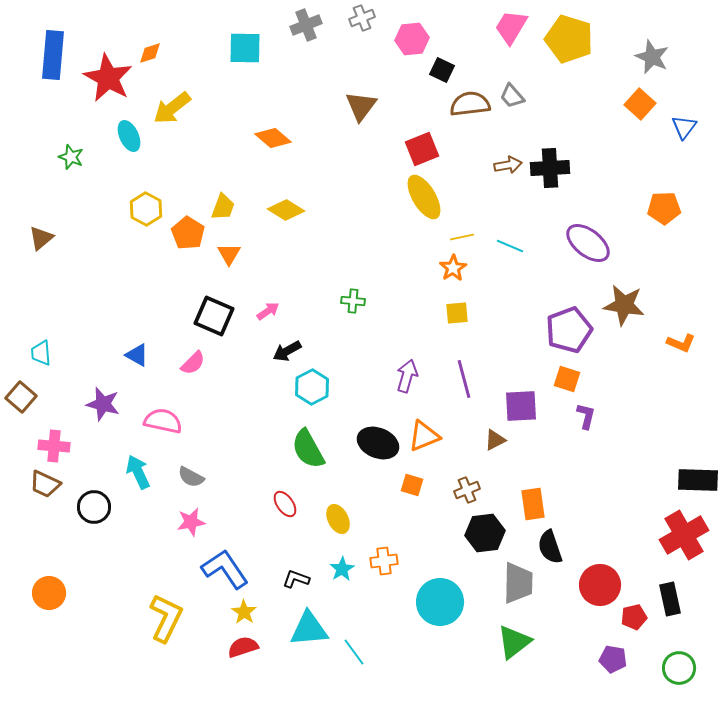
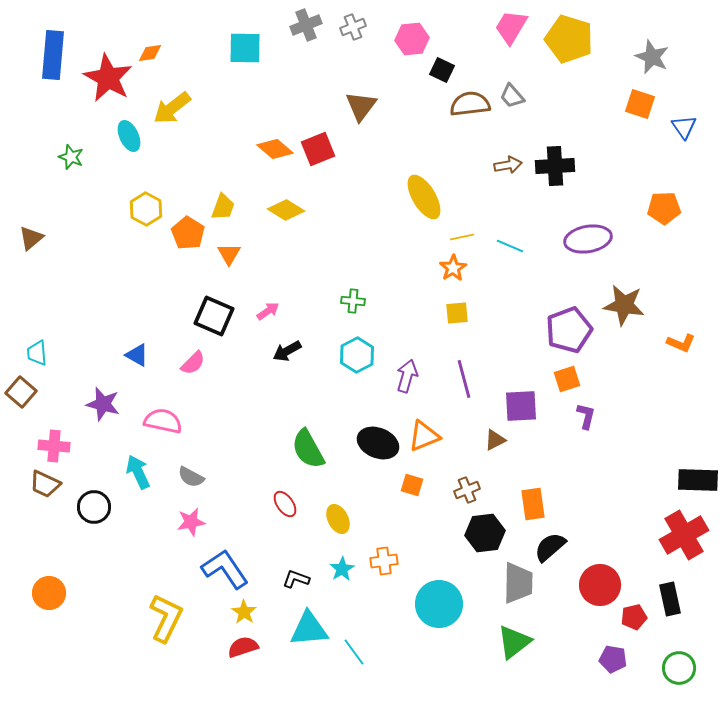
gray cross at (362, 18): moved 9 px left, 9 px down
orange diamond at (150, 53): rotated 10 degrees clockwise
orange square at (640, 104): rotated 24 degrees counterclockwise
blue triangle at (684, 127): rotated 12 degrees counterclockwise
orange diamond at (273, 138): moved 2 px right, 11 px down
red square at (422, 149): moved 104 px left
black cross at (550, 168): moved 5 px right, 2 px up
brown triangle at (41, 238): moved 10 px left
purple ellipse at (588, 243): moved 4 px up; rotated 48 degrees counterclockwise
cyan trapezoid at (41, 353): moved 4 px left
orange square at (567, 379): rotated 36 degrees counterclockwise
cyan hexagon at (312, 387): moved 45 px right, 32 px up
brown square at (21, 397): moved 5 px up
black semicircle at (550, 547): rotated 68 degrees clockwise
cyan circle at (440, 602): moved 1 px left, 2 px down
